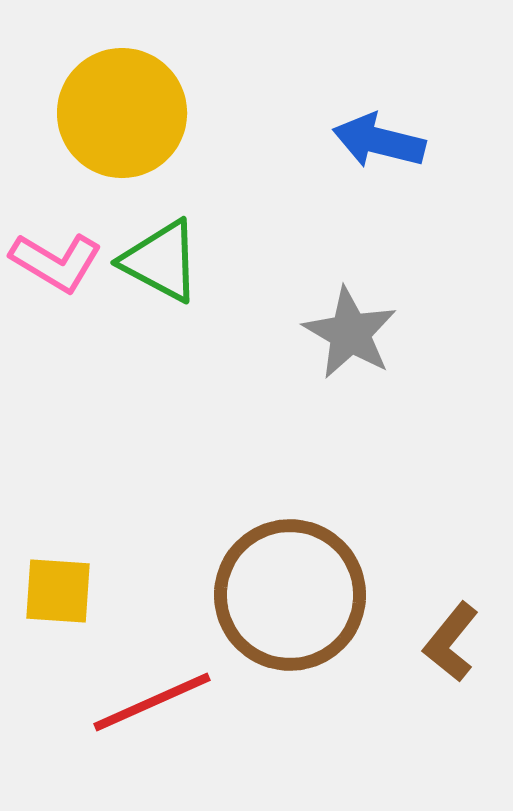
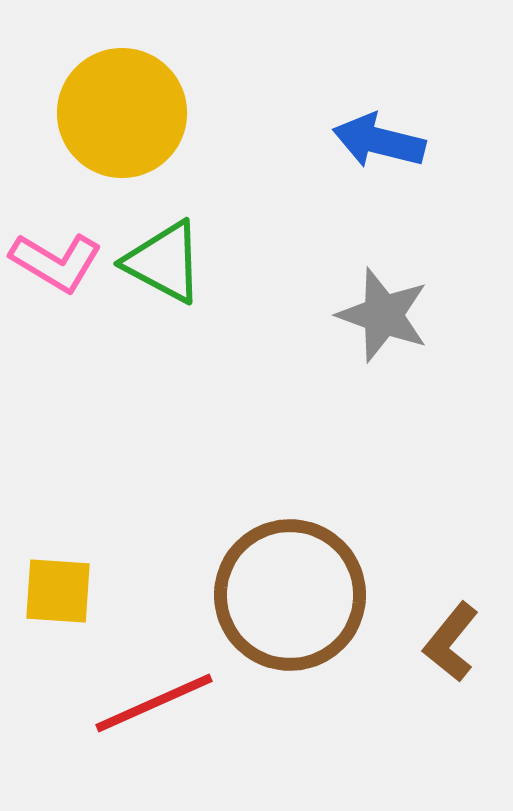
green triangle: moved 3 px right, 1 px down
gray star: moved 33 px right, 18 px up; rotated 10 degrees counterclockwise
red line: moved 2 px right, 1 px down
